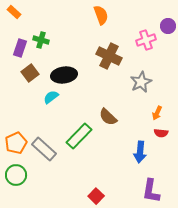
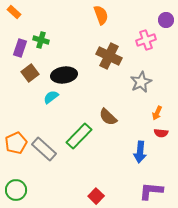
purple circle: moved 2 px left, 6 px up
green circle: moved 15 px down
purple L-shape: rotated 85 degrees clockwise
